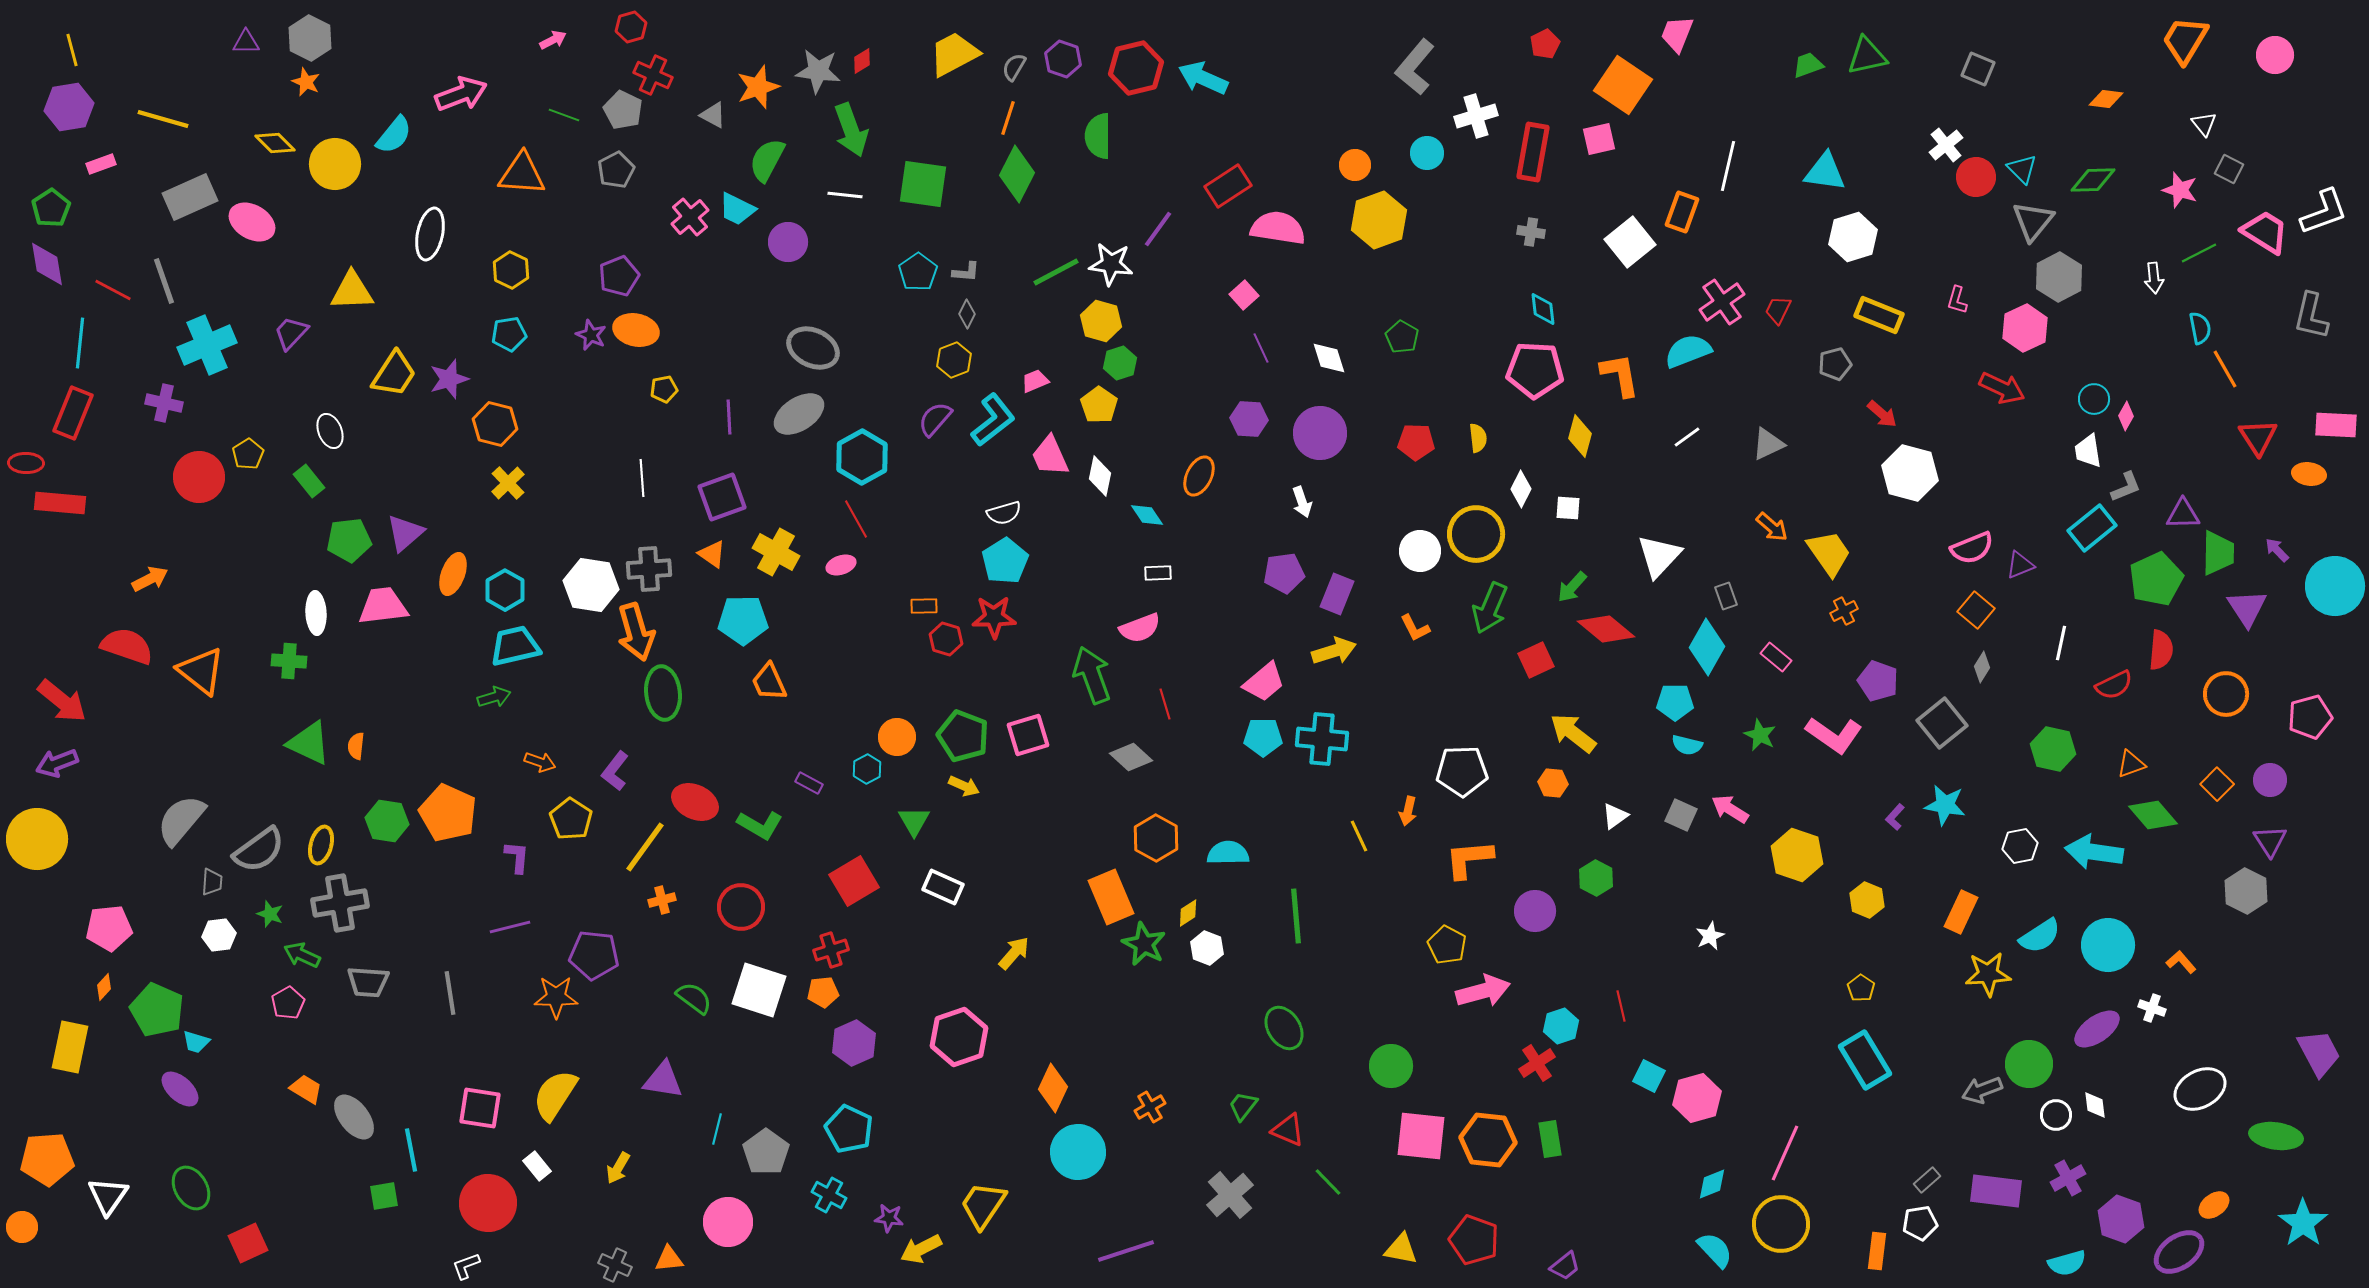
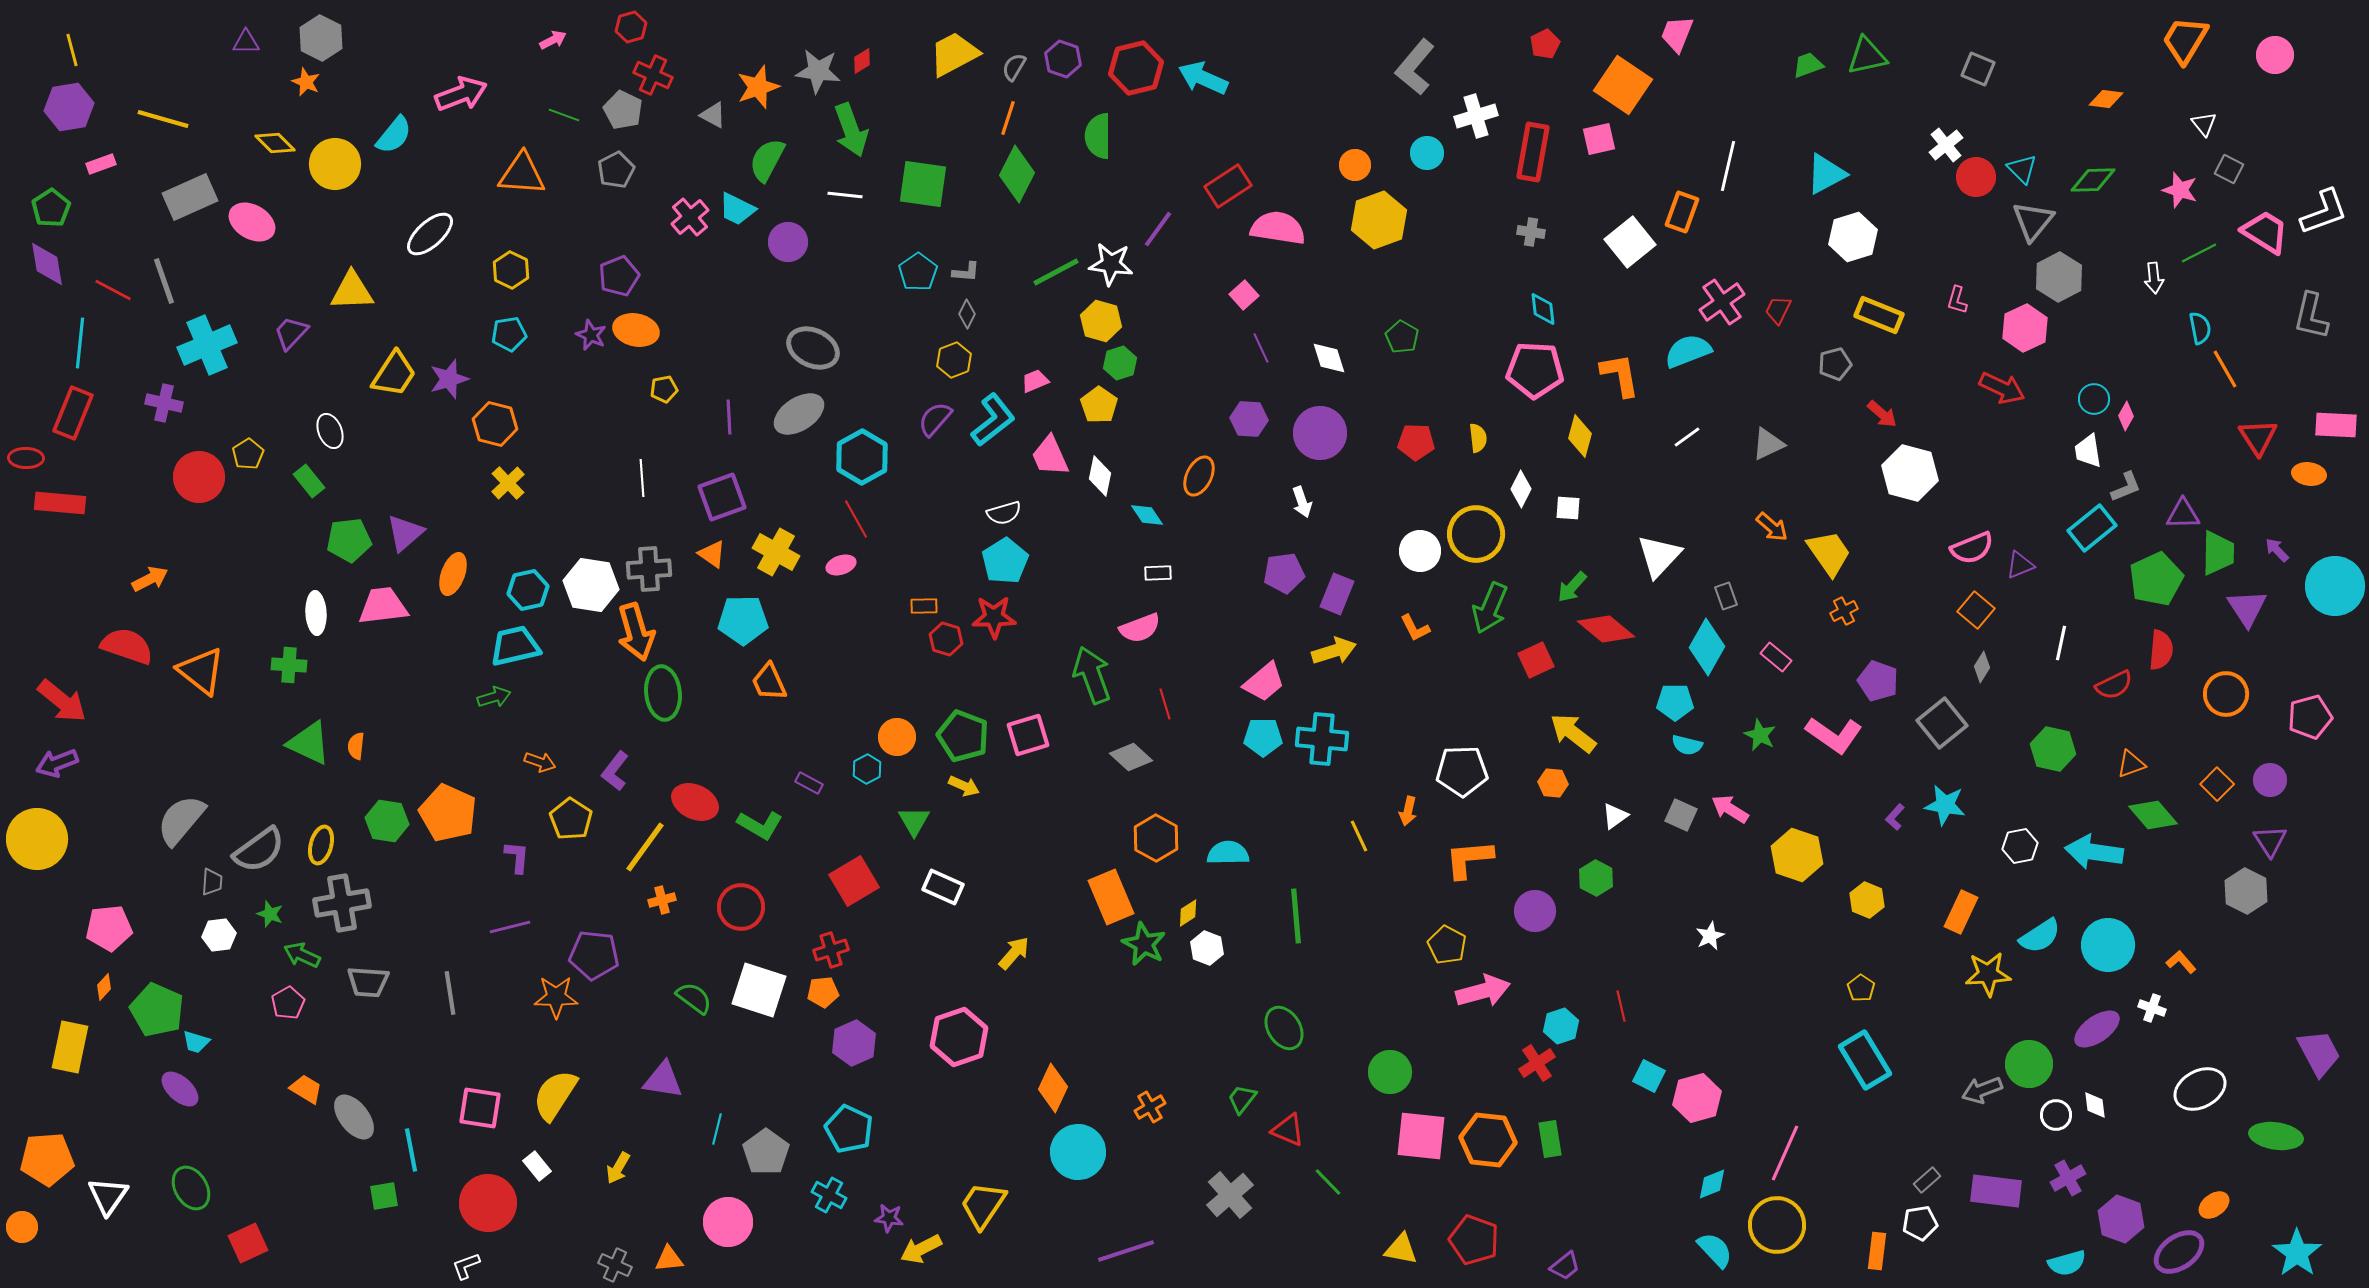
gray hexagon at (310, 38): moved 11 px right
cyan triangle at (1825, 172): moved 1 px right, 2 px down; rotated 36 degrees counterclockwise
white ellipse at (430, 234): rotated 36 degrees clockwise
red ellipse at (26, 463): moved 5 px up
cyan hexagon at (505, 590): moved 23 px right; rotated 18 degrees clockwise
green cross at (289, 661): moved 4 px down
gray cross at (340, 903): moved 2 px right
green circle at (1391, 1066): moved 1 px left, 6 px down
green trapezoid at (1243, 1106): moved 1 px left, 7 px up
cyan star at (2303, 1223): moved 6 px left, 30 px down
yellow circle at (1781, 1224): moved 4 px left, 1 px down
